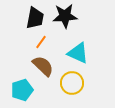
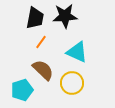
cyan triangle: moved 1 px left, 1 px up
brown semicircle: moved 4 px down
